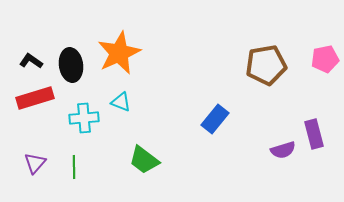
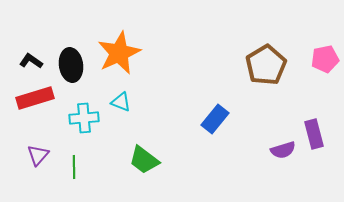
brown pentagon: rotated 21 degrees counterclockwise
purple triangle: moved 3 px right, 8 px up
